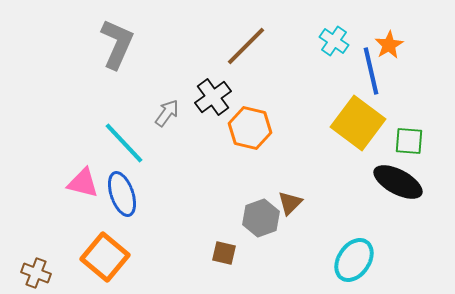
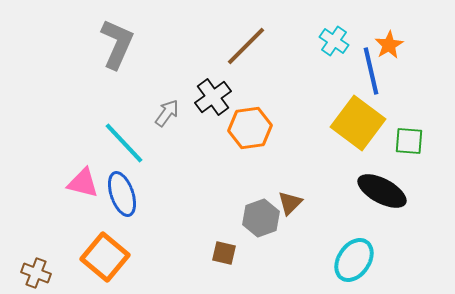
orange hexagon: rotated 21 degrees counterclockwise
black ellipse: moved 16 px left, 9 px down
